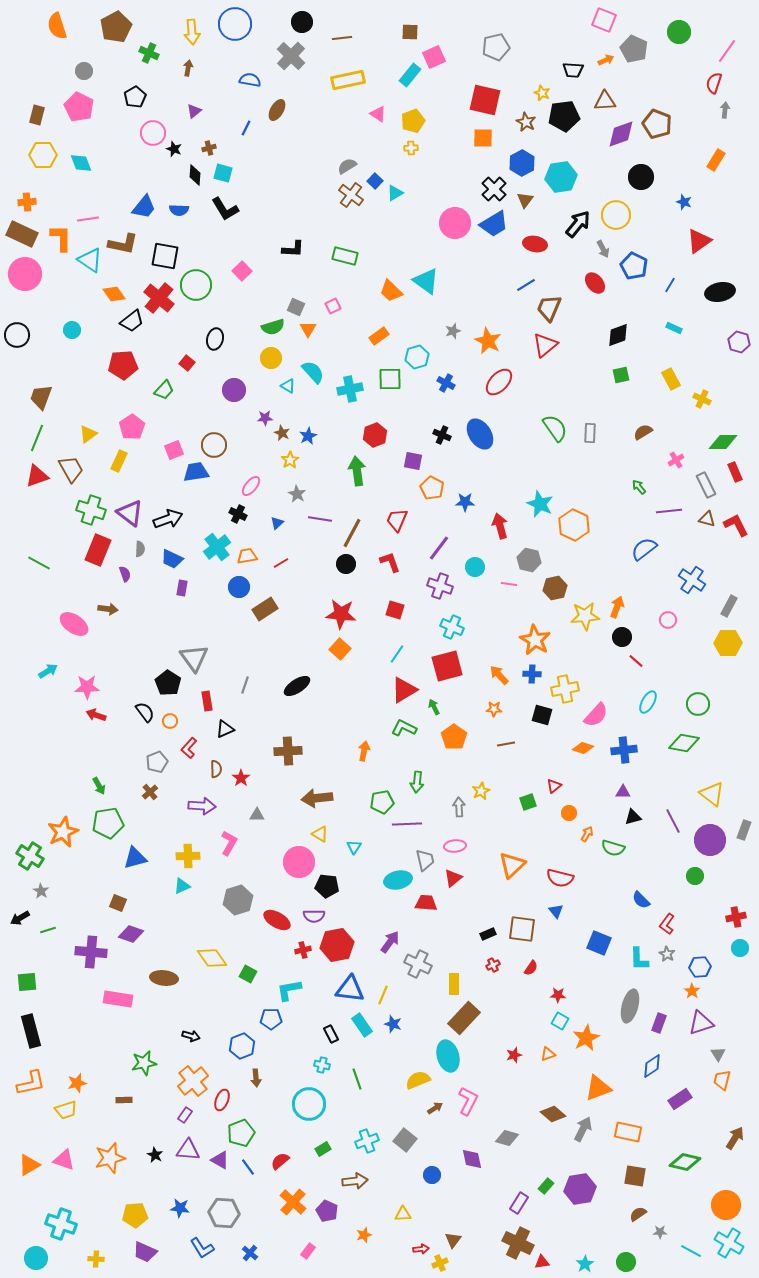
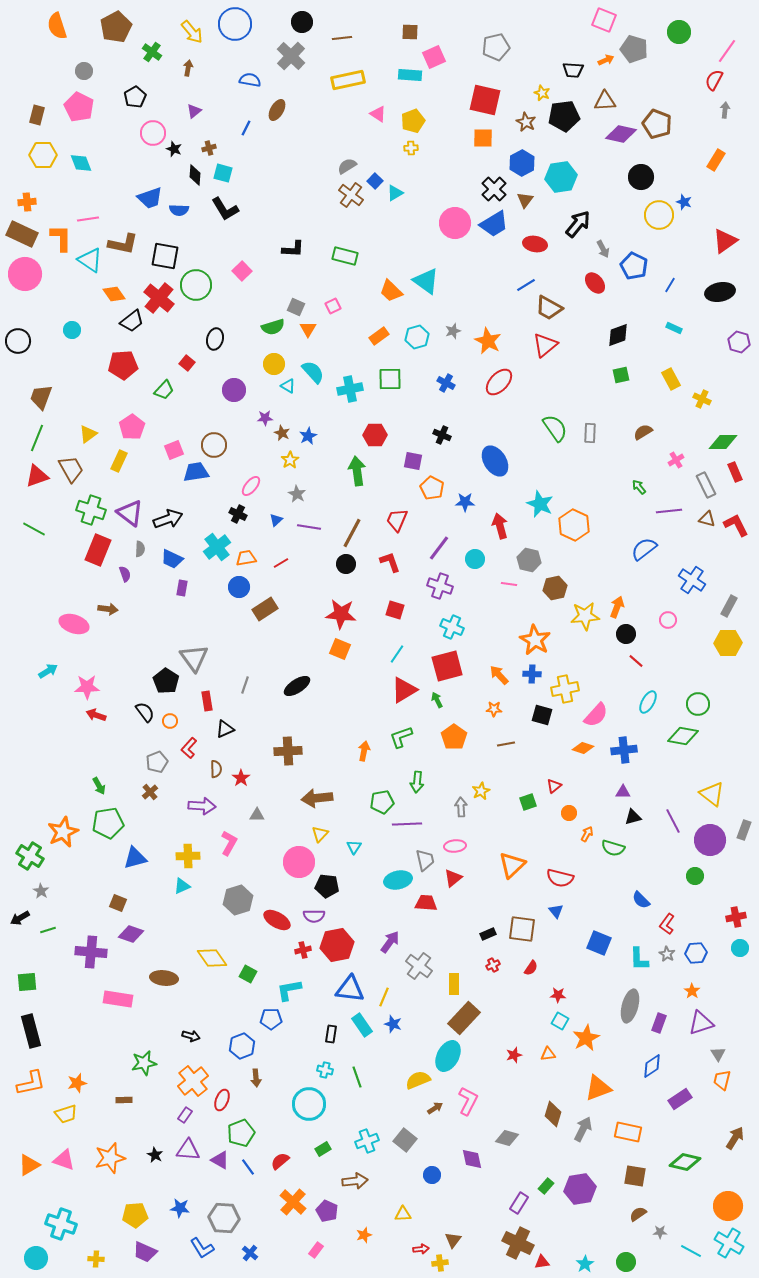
yellow arrow at (192, 32): rotated 35 degrees counterclockwise
gray pentagon at (634, 49): rotated 8 degrees counterclockwise
green cross at (149, 53): moved 3 px right, 1 px up; rotated 12 degrees clockwise
cyan rectangle at (410, 75): rotated 55 degrees clockwise
red semicircle at (714, 83): moved 3 px up; rotated 10 degrees clockwise
purple diamond at (621, 134): rotated 32 degrees clockwise
blue trapezoid at (144, 207): moved 6 px right, 9 px up; rotated 32 degrees clockwise
yellow circle at (616, 215): moved 43 px right
red triangle at (699, 241): moved 26 px right
brown trapezoid at (549, 308): rotated 84 degrees counterclockwise
black circle at (17, 335): moved 1 px right, 6 px down
cyan hexagon at (417, 357): moved 20 px up
yellow circle at (271, 358): moved 3 px right, 6 px down
blue ellipse at (480, 434): moved 15 px right, 27 px down
red hexagon at (375, 435): rotated 20 degrees clockwise
purple line at (320, 519): moved 11 px left, 8 px down
blue triangle at (277, 523): moved 1 px left, 3 px up
orange trapezoid at (247, 556): moved 1 px left, 2 px down
green line at (39, 563): moved 5 px left, 34 px up
cyan circle at (475, 567): moved 8 px up
pink ellipse at (74, 624): rotated 16 degrees counterclockwise
black circle at (622, 637): moved 4 px right, 3 px up
orange square at (340, 649): rotated 20 degrees counterclockwise
black pentagon at (168, 683): moved 2 px left, 2 px up
green arrow at (434, 707): moved 3 px right, 7 px up
green L-shape at (404, 728): moved 3 px left, 9 px down; rotated 45 degrees counterclockwise
green diamond at (684, 743): moved 1 px left, 7 px up
gray arrow at (459, 807): moved 2 px right
yellow triangle at (320, 834): rotated 42 degrees clockwise
gray cross at (418, 964): moved 1 px right, 2 px down; rotated 12 degrees clockwise
blue hexagon at (700, 967): moved 4 px left, 14 px up
yellow line at (383, 995): moved 1 px right, 2 px down
black rectangle at (331, 1034): rotated 36 degrees clockwise
orange triangle at (548, 1054): rotated 14 degrees clockwise
cyan ellipse at (448, 1056): rotated 44 degrees clockwise
cyan cross at (322, 1065): moved 3 px right, 5 px down
green line at (357, 1079): moved 2 px up
yellow trapezoid at (66, 1110): moved 4 px down
brown diamond at (553, 1114): rotated 65 degrees clockwise
orange circle at (726, 1205): moved 2 px right, 1 px down
gray hexagon at (224, 1213): moved 5 px down
pink rectangle at (308, 1251): moved 8 px right, 1 px up
yellow cross at (440, 1263): rotated 14 degrees clockwise
